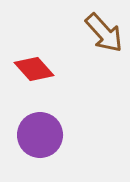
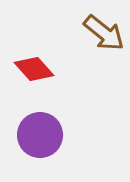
brown arrow: rotated 9 degrees counterclockwise
